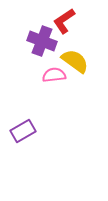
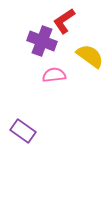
yellow semicircle: moved 15 px right, 5 px up
purple rectangle: rotated 65 degrees clockwise
